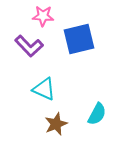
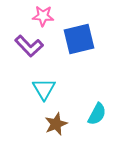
cyan triangle: rotated 35 degrees clockwise
